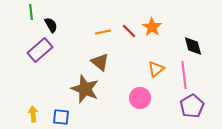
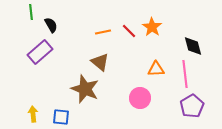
purple rectangle: moved 2 px down
orange triangle: rotated 36 degrees clockwise
pink line: moved 1 px right, 1 px up
